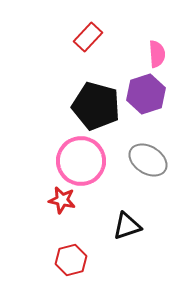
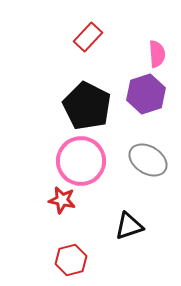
black pentagon: moved 9 px left; rotated 12 degrees clockwise
black triangle: moved 2 px right
